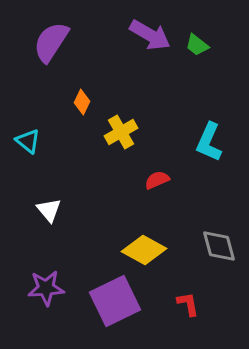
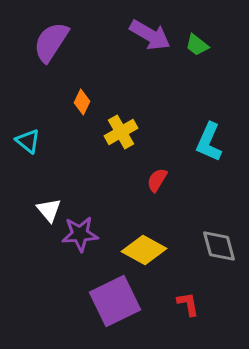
red semicircle: rotated 35 degrees counterclockwise
purple star: moved 34 px right, 54 px up
